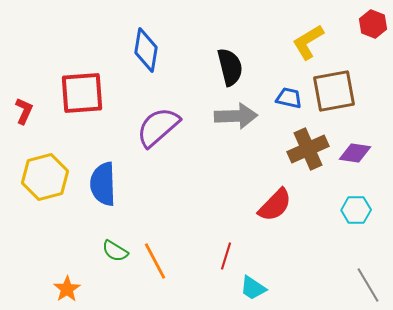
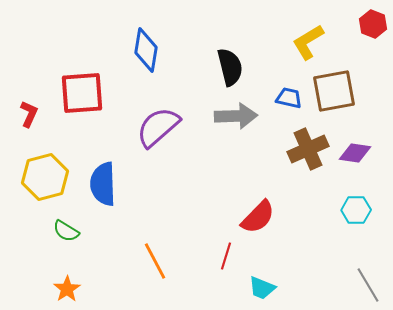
red L-shape: moved 5 px right, 3 px down
red semicircle: moved 17 px left, 12 px down
green semicircle: moved 49 px left, 20 px up
cyan trapezoid: moved 9 px right; rotated 12 degrees counterclockwise
